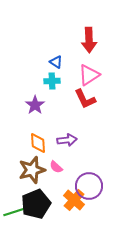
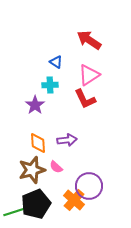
red arrow: rotated 125 degrees clockwise
cyan cross: moved 2 px left, 4 px down
